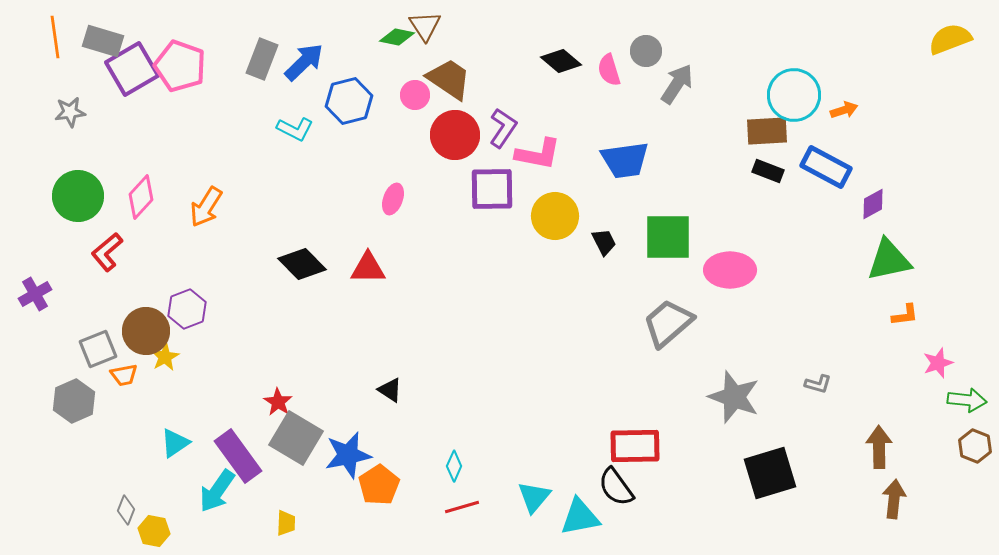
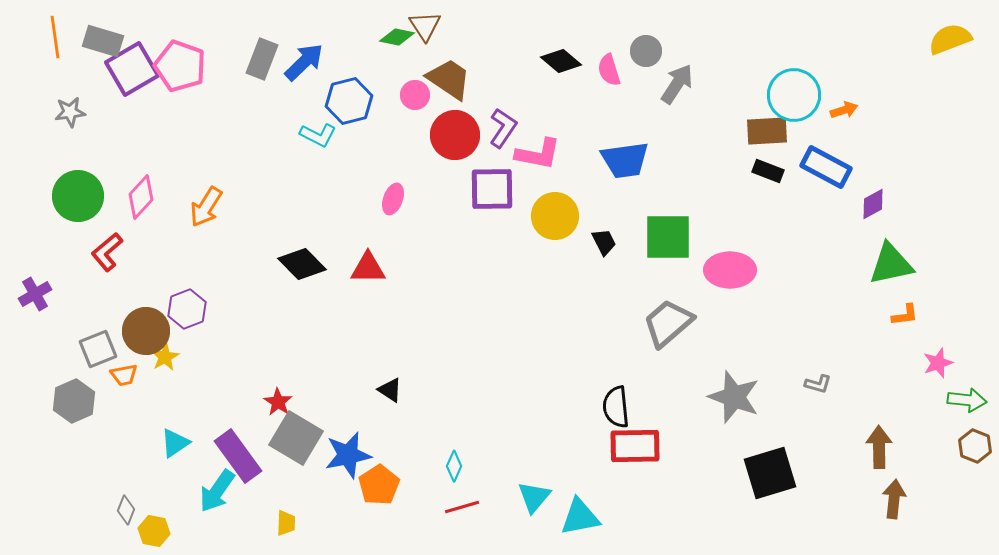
cyan L-shape at (295, 129): moved 23 px right, 6 px down
green triangle at (889, 260): moved 2 px right, 4 px down
black semicircle at (616, 487): moved 80 px up; rotated 30 degrees clockwise
